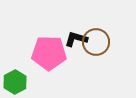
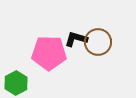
brown circle: moved 2 px right
green hexagon: moved 1 px right, 1 px down
